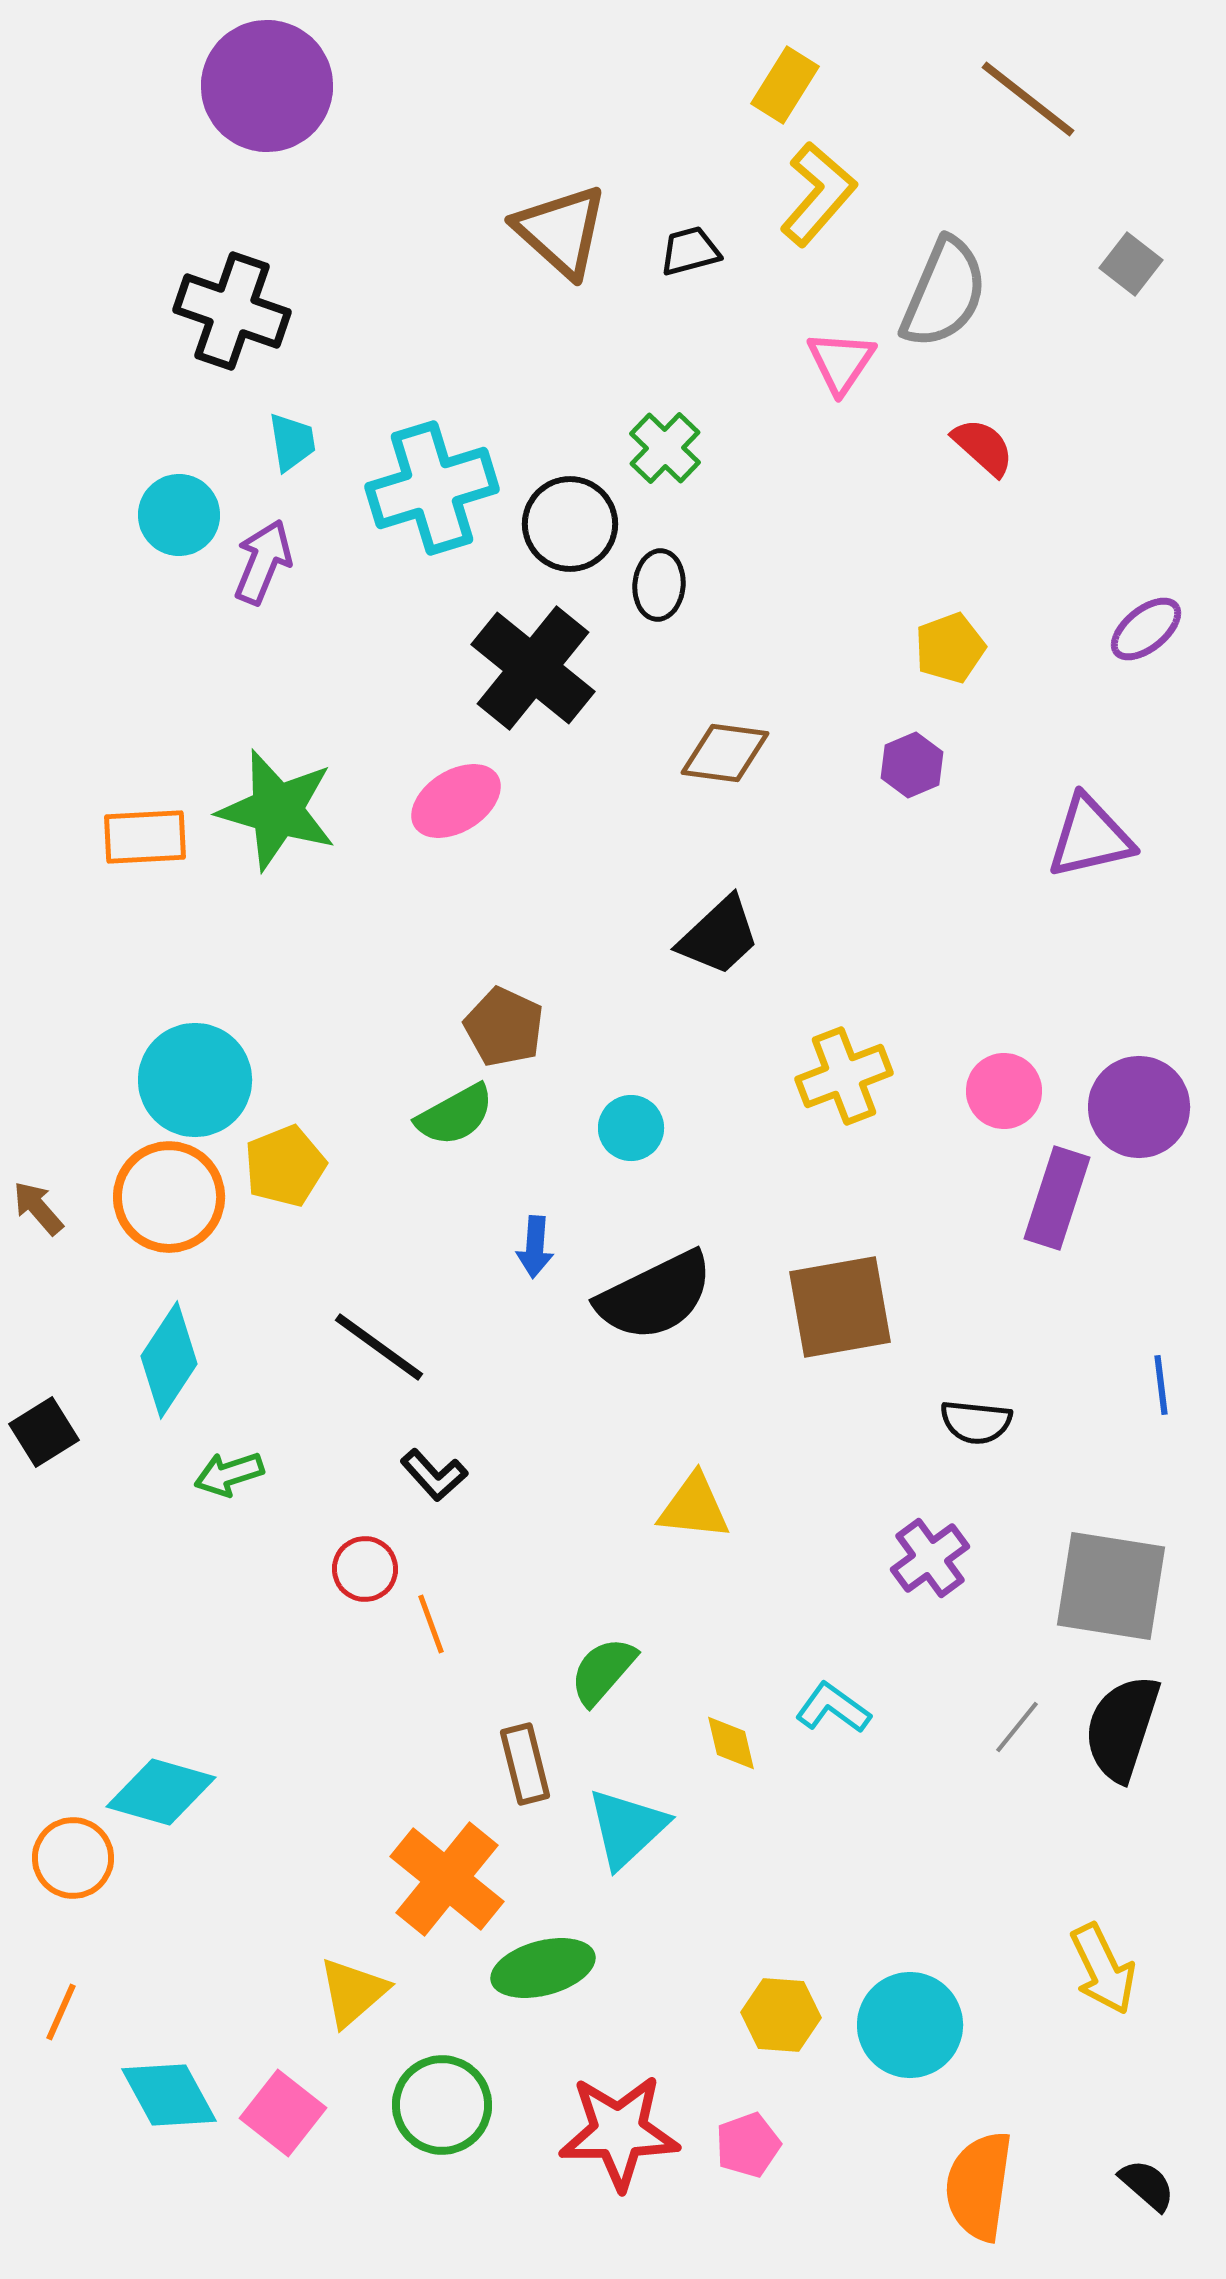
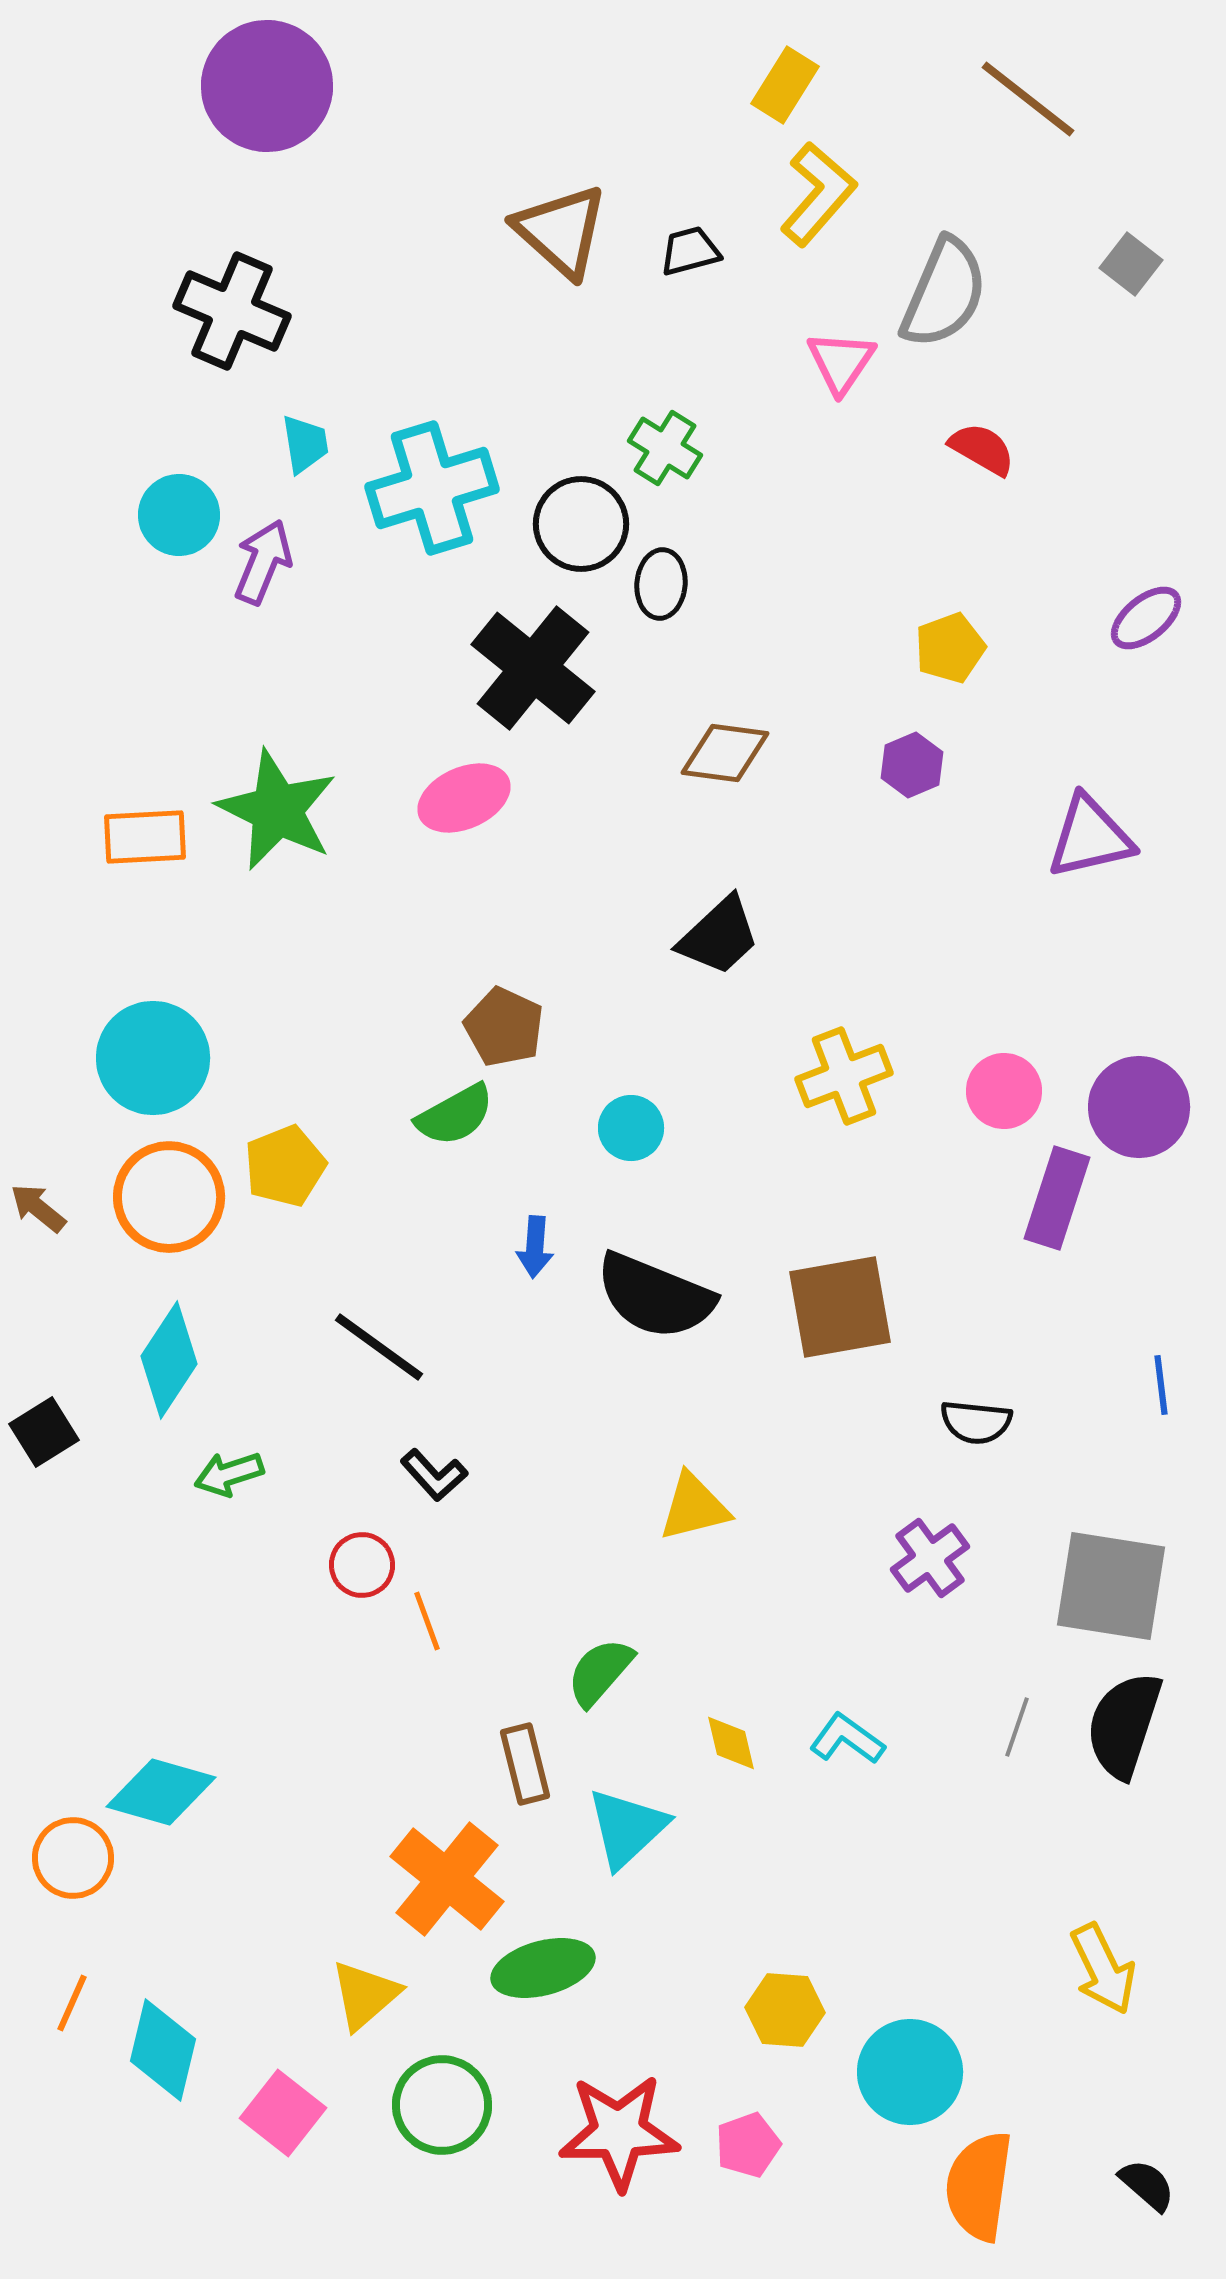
black cross at (232, 311): rotated 4 degrees clockwise
cyan trapezoid at (292, 442): moved 13 px right, 2 px down
red semicircle at (983, 447): moved 1 px left, 2 px down; rotated 12 degrees counterclockwise
green cross at (665, 448): rotated 12 degrees counterclockwise
black circle at (570, 524): moved 11 px right
black ellipse at (659, 585): moved 2 px right, 1 px up
purple ellipse at (1146, 629): moved 11 px up
pink ellipse at (456, 801): moved 8 px right, 3 px up; rotated 8 degrees clockwise
green star at (277, 810): rotated 10 degrees clockwise
cyan circle at (195, 1080): moved 42 px left, 22 px up
brown arrow at (38, 1208): rotated 10 degrees counterclockwise
black semicircle at (655, 1296): rotated 48 degrees clockwise
yellow triangle at (694, 1507): rotated 20 degrees counterclockwise
red circle at (365, 1569): moved 3 px left, 4 px up
orange line at (431, 1624): moved 4 px left, 3 px up
green semicircle at (603, 1671): moved 3 px left, 1 px down
cyan L-shape at (833, 1708): moved 14 px right, 31 px down
gray line at (1017, 1727): rotated 20 degrees counterclockwise
black semicircle at (1122, 1728): moved 2 px right, 3 px up
yellow triangle at (353, 1992): moved 12 px right, 3 px down
orange line at (61, 2012): moved 11 px right, 9 px up
yellow hexagon at (781, 2015): moved 4 px right, 5 px up
cyan circle at (910, 2025): moved 47 px down
cyan diamond at (169, 2095): moved 6 px left, 45 px up; rotated 42 degrees clockwise
